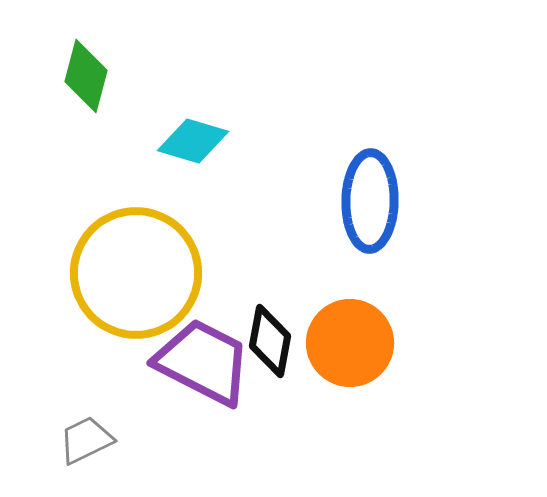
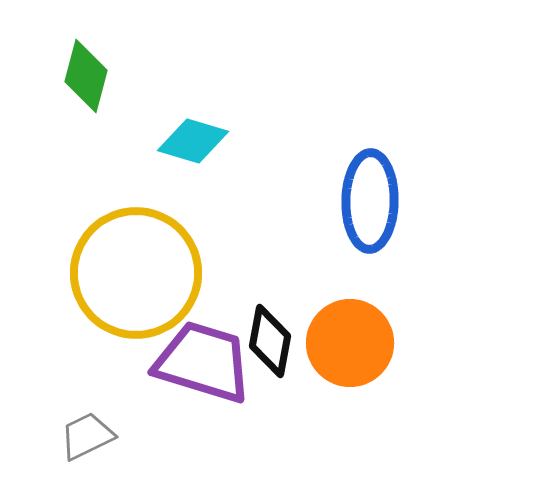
purple trapezoid: rotated 10 degrees counterclockwise
gray trapezoid: moved 1 px right, 4 px up
